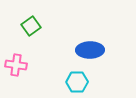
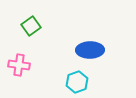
pink cross: moved 3 px right
cyan hexagon: rotated 20 degrees counterclockwise
